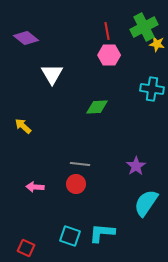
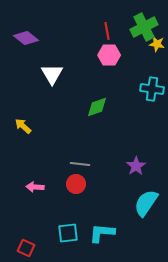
green diamond: rotated 15 degrees counterclockwise
cyan square: moved 2 px left, 3 px up; rotated 25 degrees counterclockwise
